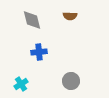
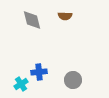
brown semicircle: moved 5 px left
blue cross: moved 20 px down
gray circle: moved 2 px right, 1 px up
